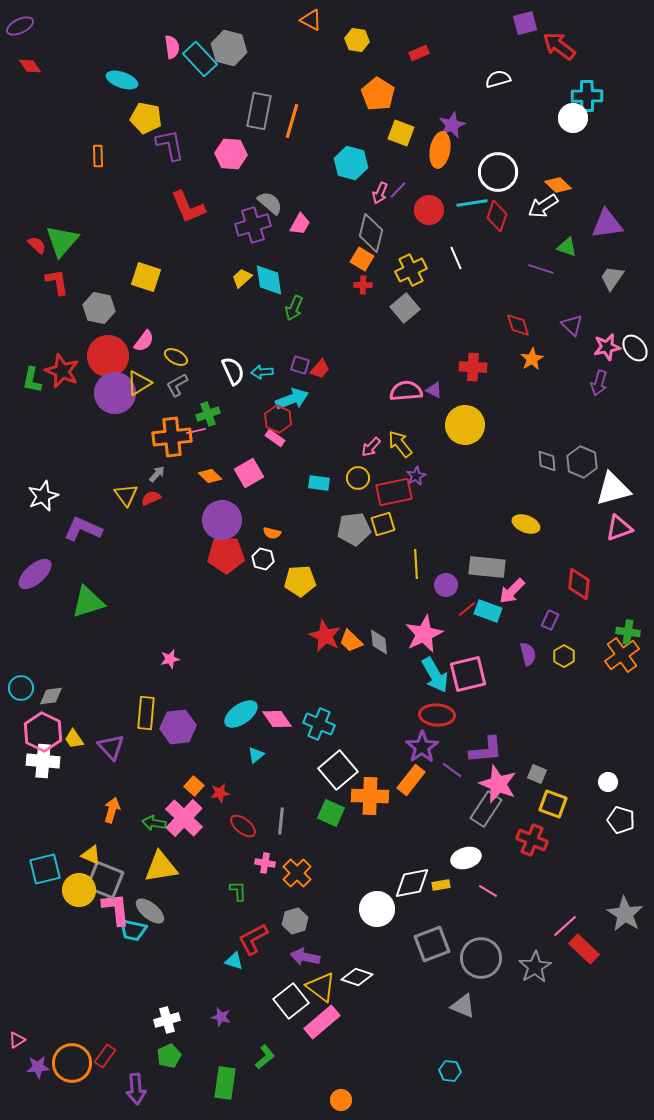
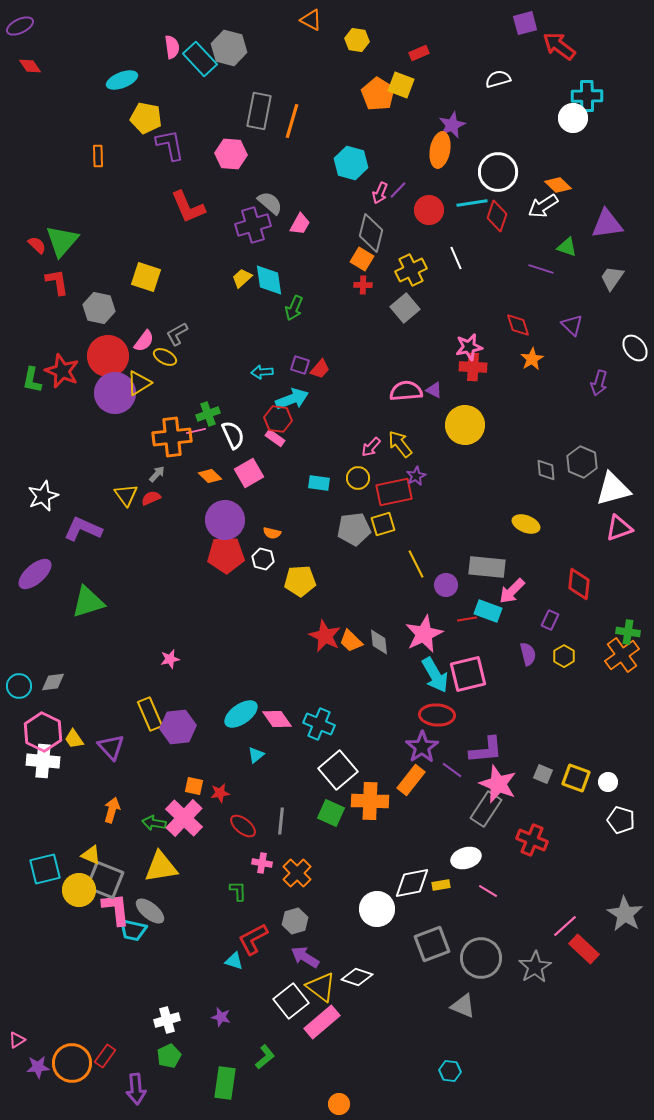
cyan ellipse at (122, 80): rotated 40 degrees counterclockwise
yellow square at (401, 133): moved 48 px up
pink star at (607, 347): moved 138 px left
yellow ellipse at (176, 357): moved 11 px left
white semicircle at (233, 371): moved 64 px down
gray L-shape at (177, 385): moved 51 px up
red hexagon at (278, 419): rotated 16 degrees counterclockwise
gray diamond at (547, 461): moved 1 px left, 9 px down
purple circle at (222, 520): moved 3 px right
yellow line at (416, 564): rotated 24 degrees counterclockwise
red line at (467, 609): moved 10 px down; rotated 30 degrees clockwise
cyan circle at (21, 688): moved 2 px left, 2 px up
gray diamond at (51, 696): moved 2 px right, 14 px up
yellow rectangle at (146, 713): moved 4 px right, 1 px down; rotated 28 degrees counterclockwise
gray square at (537, 774): moved 6 px right
orange square at (194, 786): rotated 30 degrees counterclockwise
orange cross at (370, 796): moved 5 px down
yellow square at (553, 804): moved 23 px right, 26 px up
pink cross at (265, 863): moved 3 px left
purple arrow at (305, 957): rotated 20 degrees clockwise
orange circle at (341, 1100): moved 2 px left, 4 px down
